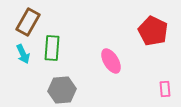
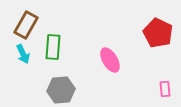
brown rectangle: moved 2 px left, 3 px down
red pentagon: moved 5 px right, 2 px down
green rectangle: moved 1 px right, 1 px up
pink ellipse: moved 1 px left, 1 px up
gray hexagon: moved 1 px left
